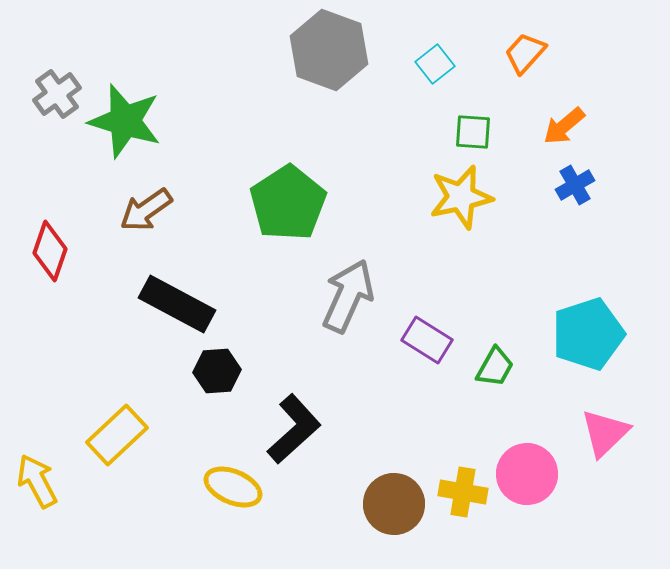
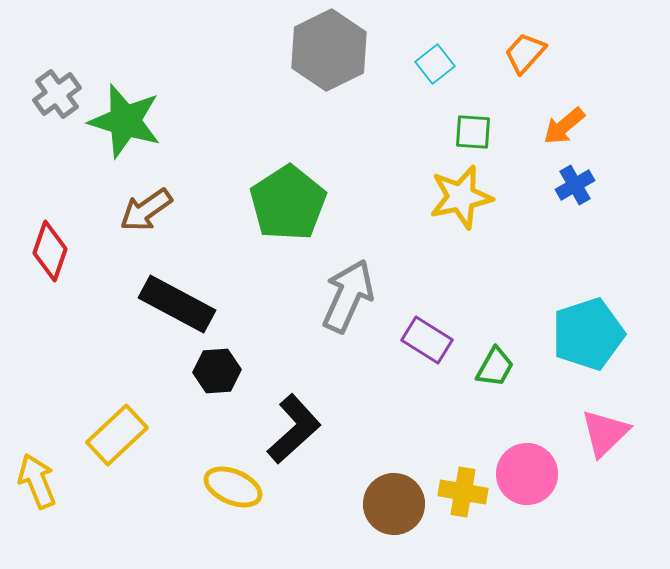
gray hexagon: rotated 14 degrees clockwise
yellow arrow: rotated 6 degrees clockwise
